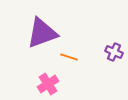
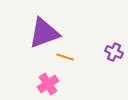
purple triangle: moved 2 px right
orange line: moved 4 px left
